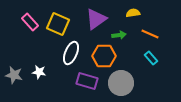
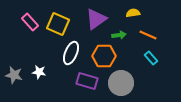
orange line: moved 2 px left, 1 px down
